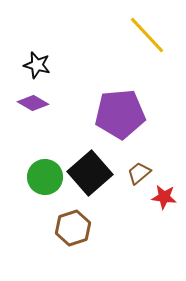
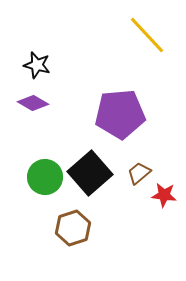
red star: moved 2 px up
